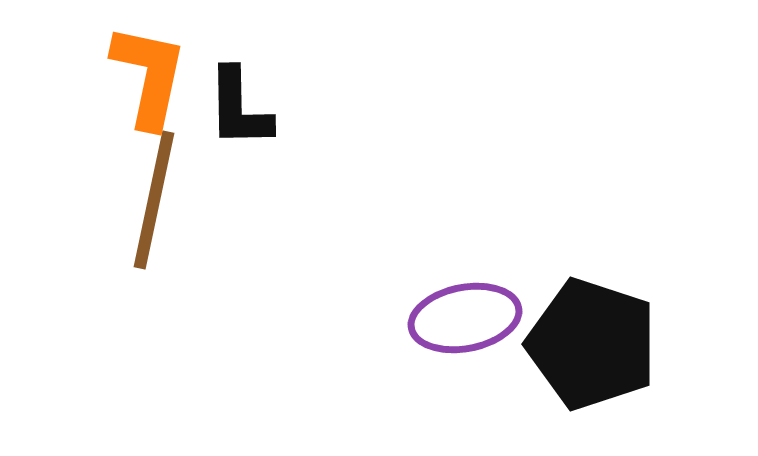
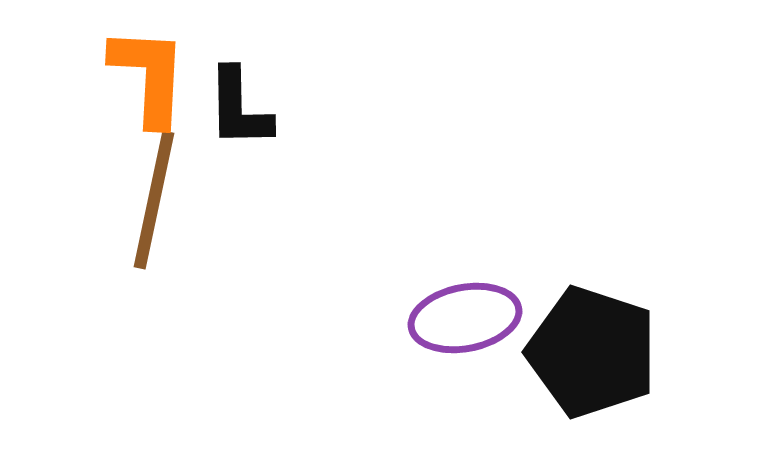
orange L-shape: rotated 9 degrees counterclockwise
black pentagon: moved 8 px down
